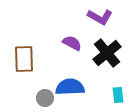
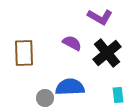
brown rectangle: moved 6 px up
